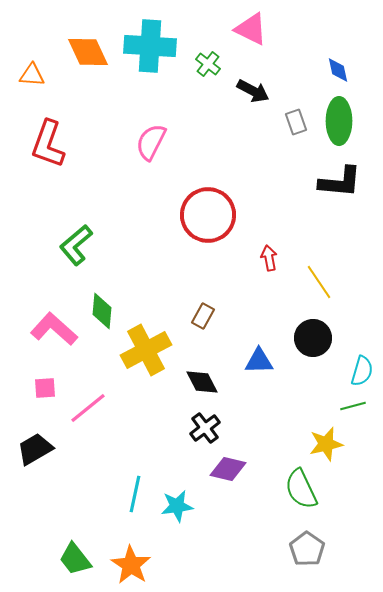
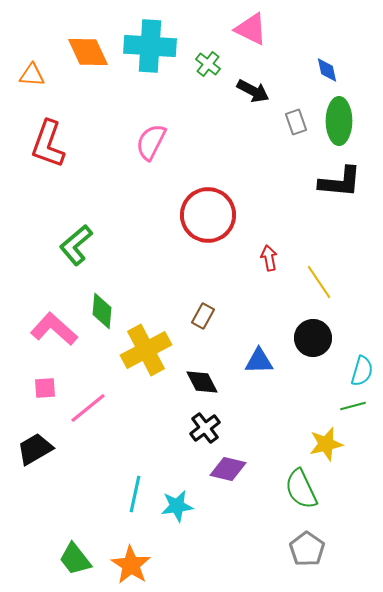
blue diamond: moved 11 px left
